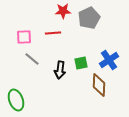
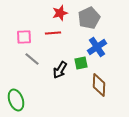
red star: moved 3 px left, 2 px down; rotated 14 degrees counterclockwise
blue cross: moved 12 px left, 13 px up
black arrow: rotated 24 degrees clockwise
